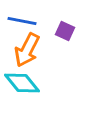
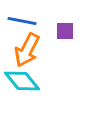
purple square: rotated 24 degrees counterclockwise
cyan diamond: moved 2 px up
